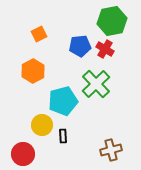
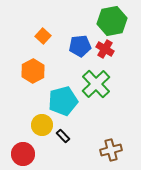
orange square: moved 4 px right, 2 px down; rotated 21 degrees counterclockwise
black rectangle: rotated 40 degrees counterclockwise
